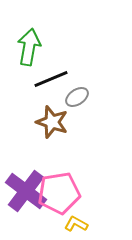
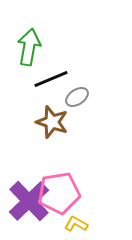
purple cross: moved 3 px right, 10 px down; rotated 9 degrees clockwise
